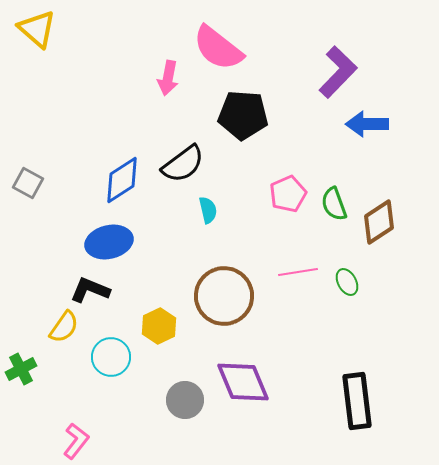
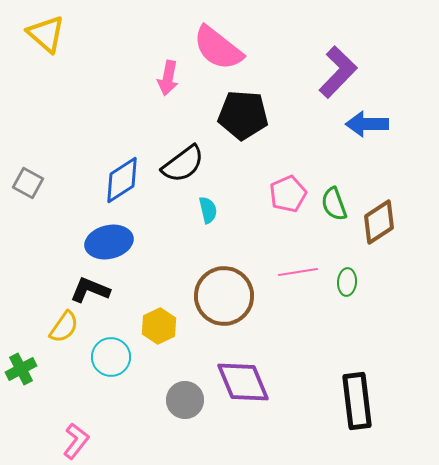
yellow triangle: moved 9 px right, 5 px down
green ellipse: rotated 32 degrees clockwise
